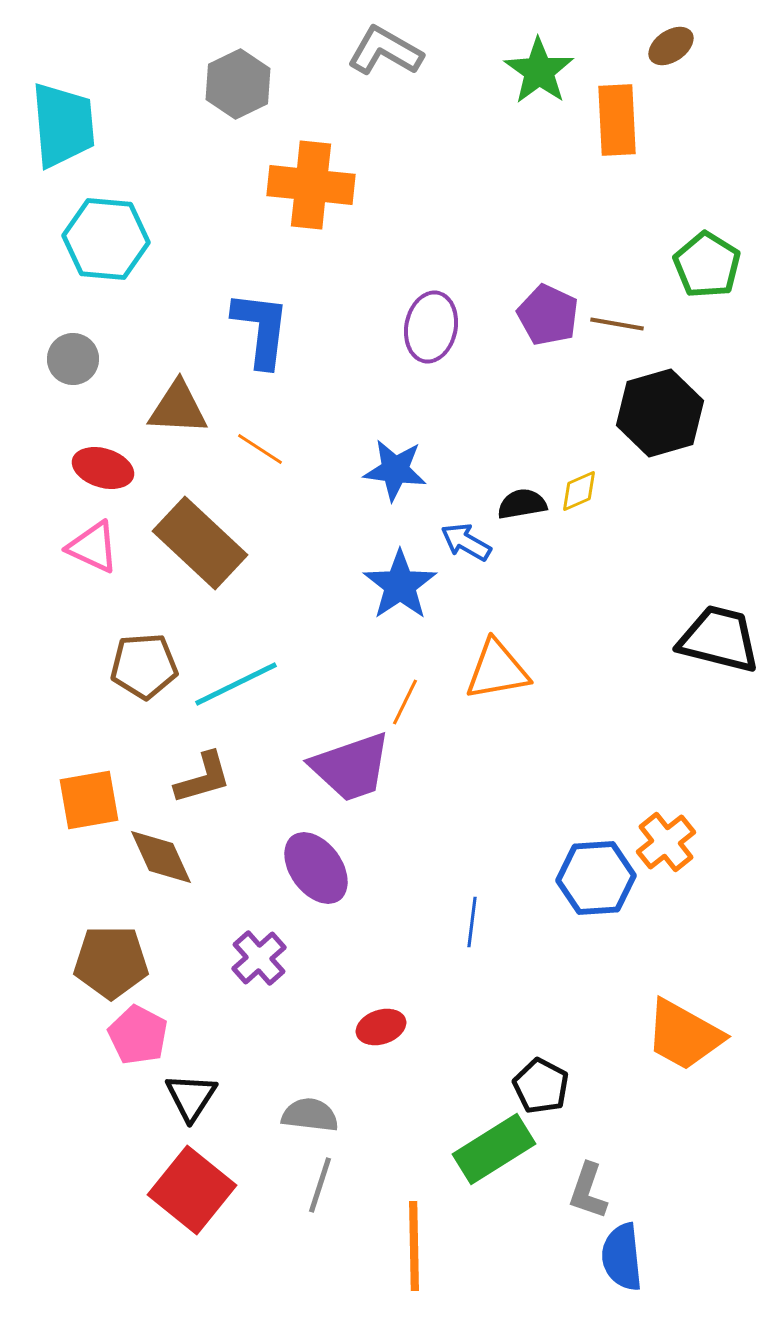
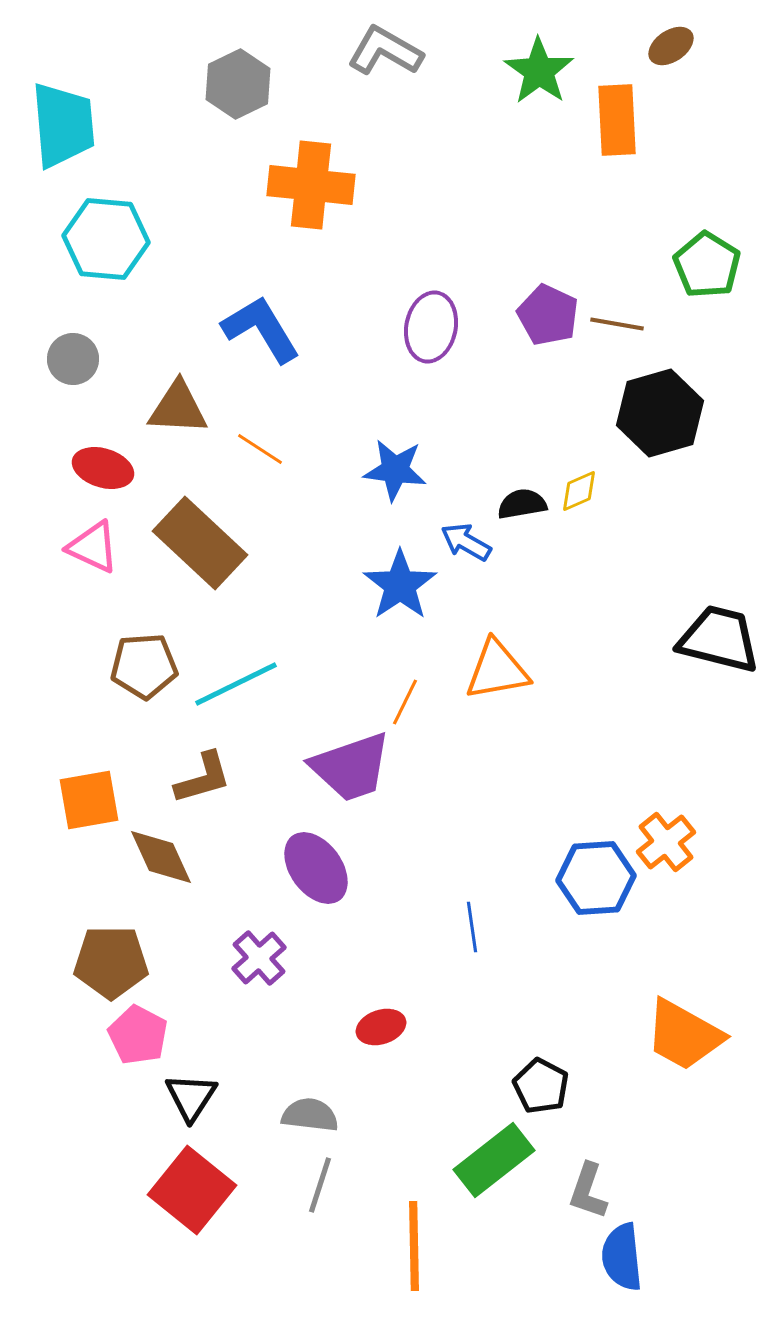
blue L-shape at (261, 329): rotated 38 degrees counterclockwise
blue line at (472, 922): moved 5 px down; rotated 15 degrees counterclockwise
green rectangle at (494, 1149): moved 11 px down; rotated 6 degrees counterclockwise
